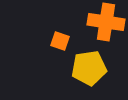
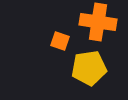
orange cross: moved 8 px left
